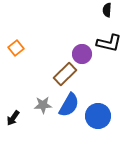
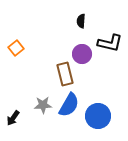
black semicircle: moved 26 px left, 11 px down
black L-shape: moved 1 px right
brown rectangle: rotated 60 degrees counterclockwise
